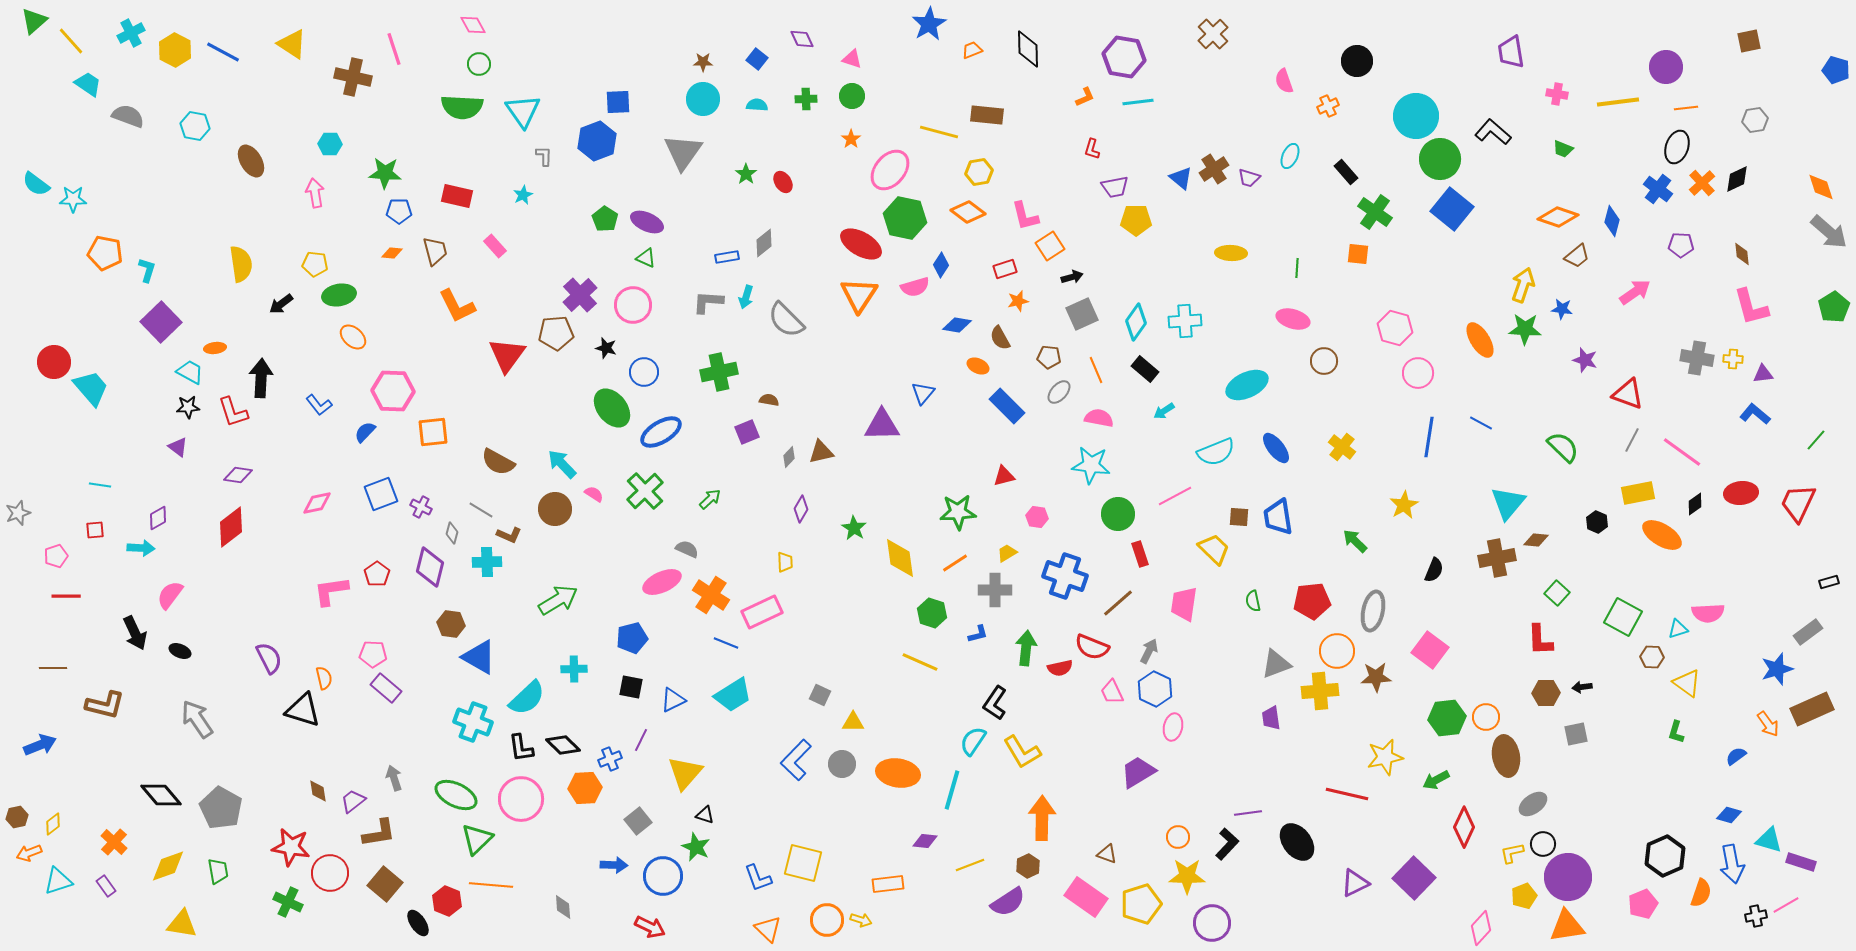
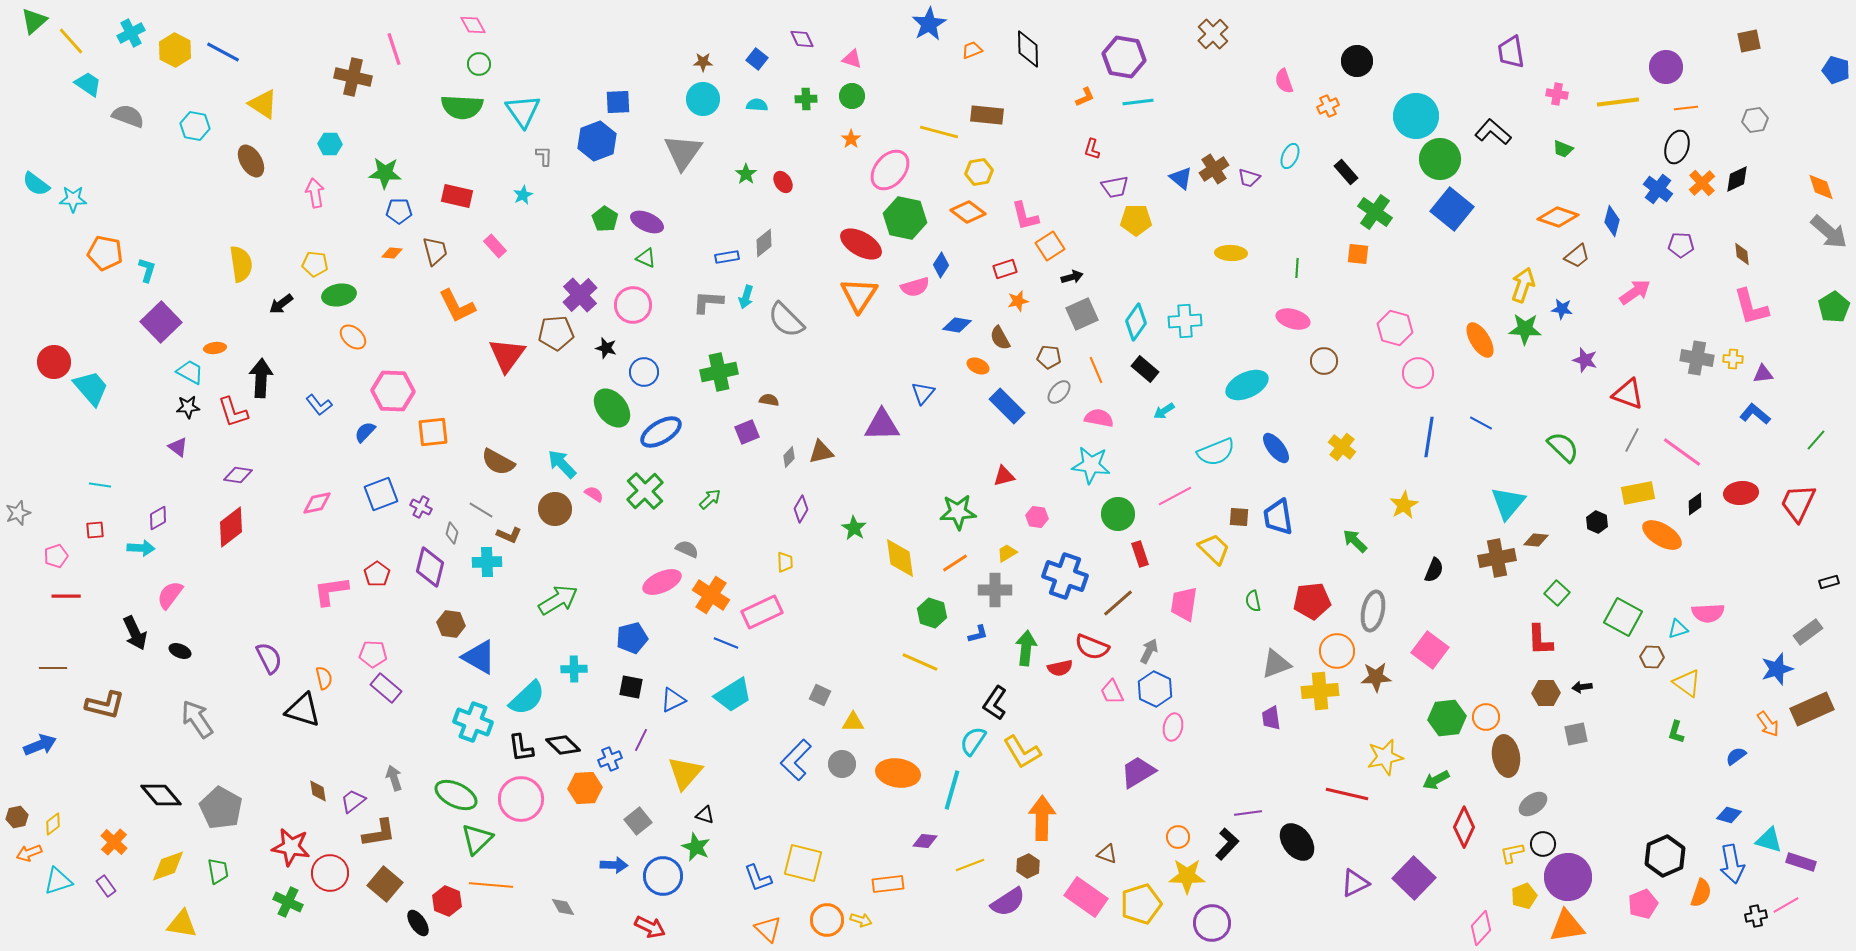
yellow triangle at (292, 44): moved 29 px left, 60 px down
gray diamond at (563, 907): rotated 25 degrees counterclockwise
